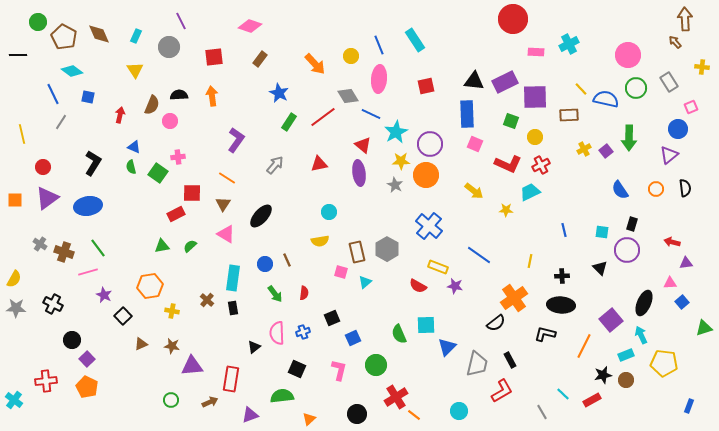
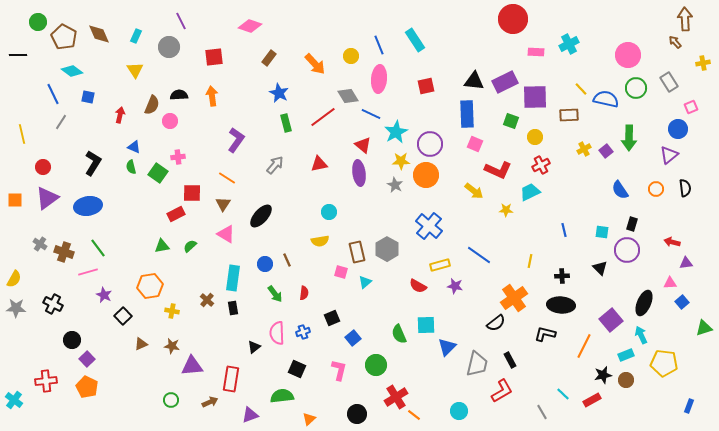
brown rectangle at (260, 59): moved 9 px right, 1 px up
yellow cross at (702, 67): moved 1 px right, 4 px up; rotated 16 degrees counterclockwise
green rectangle at (289, 122): moved 3 px left, 1 px down; rotated 48 degrees counterclockwise
red L-shape at (508, 164): moved 10 px left, 6 px down
yellow rectangle at (438, 267): moved 2 px right, 2 px up; rotated 36 degrees counterclockwise
blue square at (353, 338): rotated 14 degrees counterclockwise
